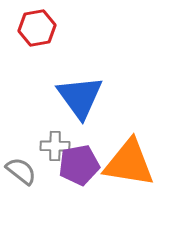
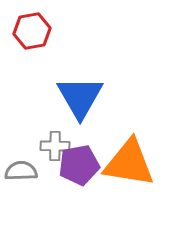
red hexagon: moved 5 px left, 3 px down
blue triangle: rotated 6 degrees clockwise
gray semicircle: rotated 40 degrees counterclockwise
